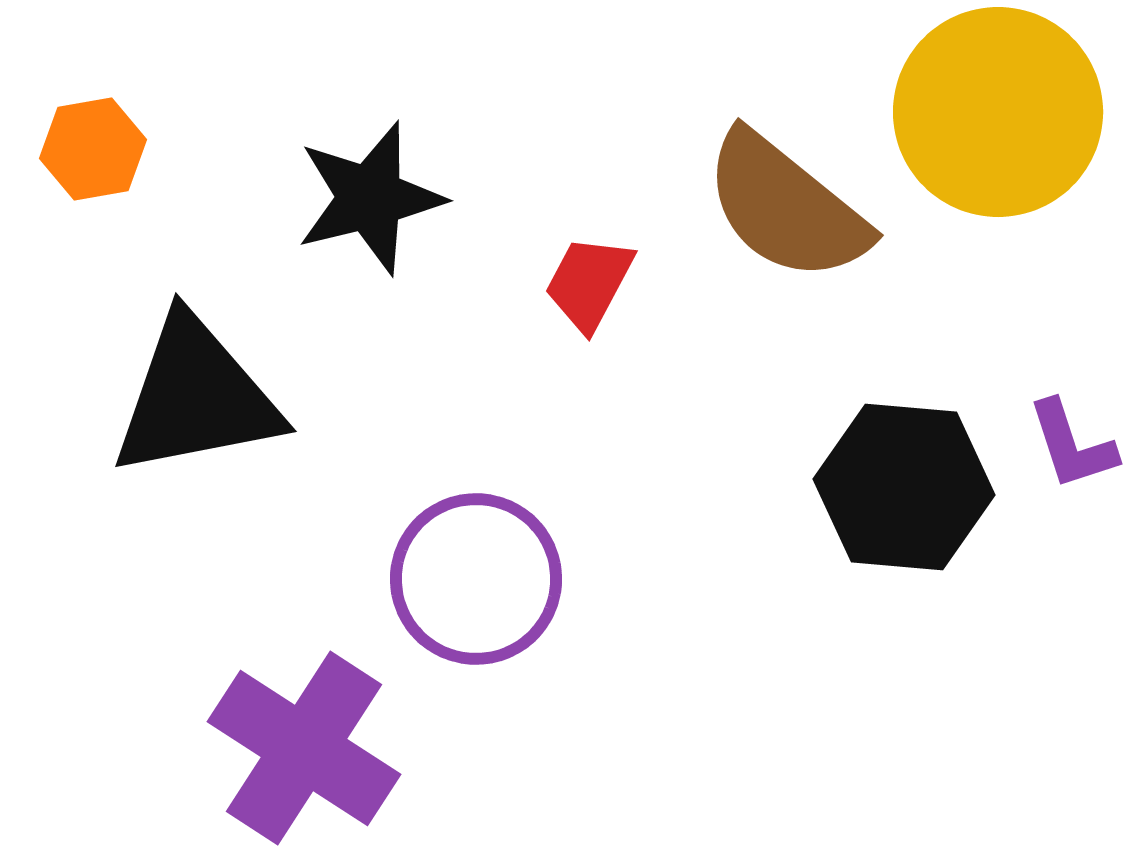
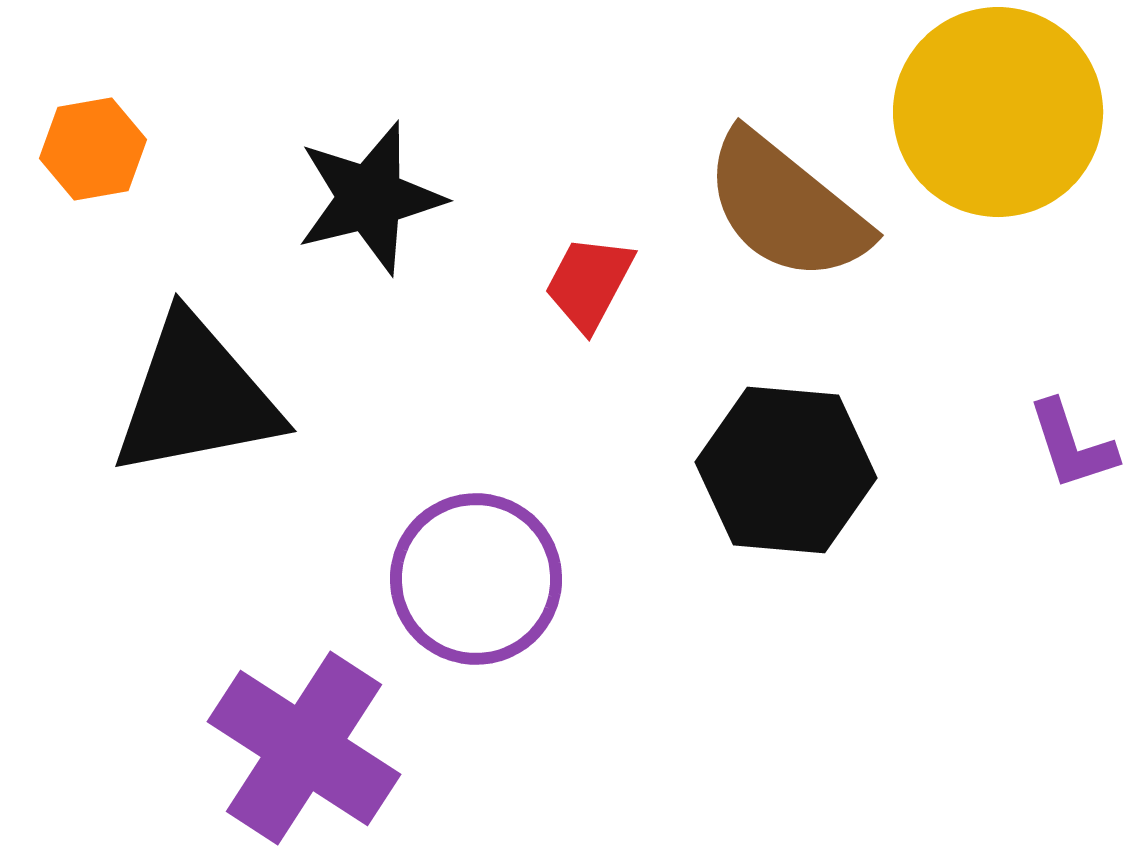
black hexagon: moved 118 px left, 17 px up
